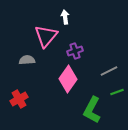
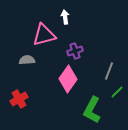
pink triangle: moved 2 px left, 1 px up; rotated 35 degrees clockwise
gray line: rotated 42 degrees counterclockwise
green line: rotated 24 degrees counterclockwise
